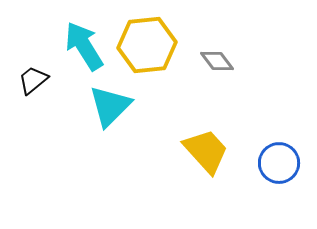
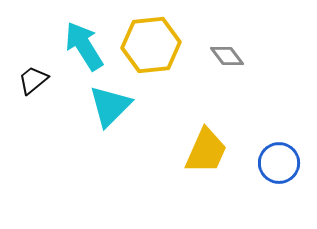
yellow hexagon: moved 4 px right
gray diamond: moved 10 px right, 5 px up
yellow trapezoid: rotated 66 degrees clockwise
